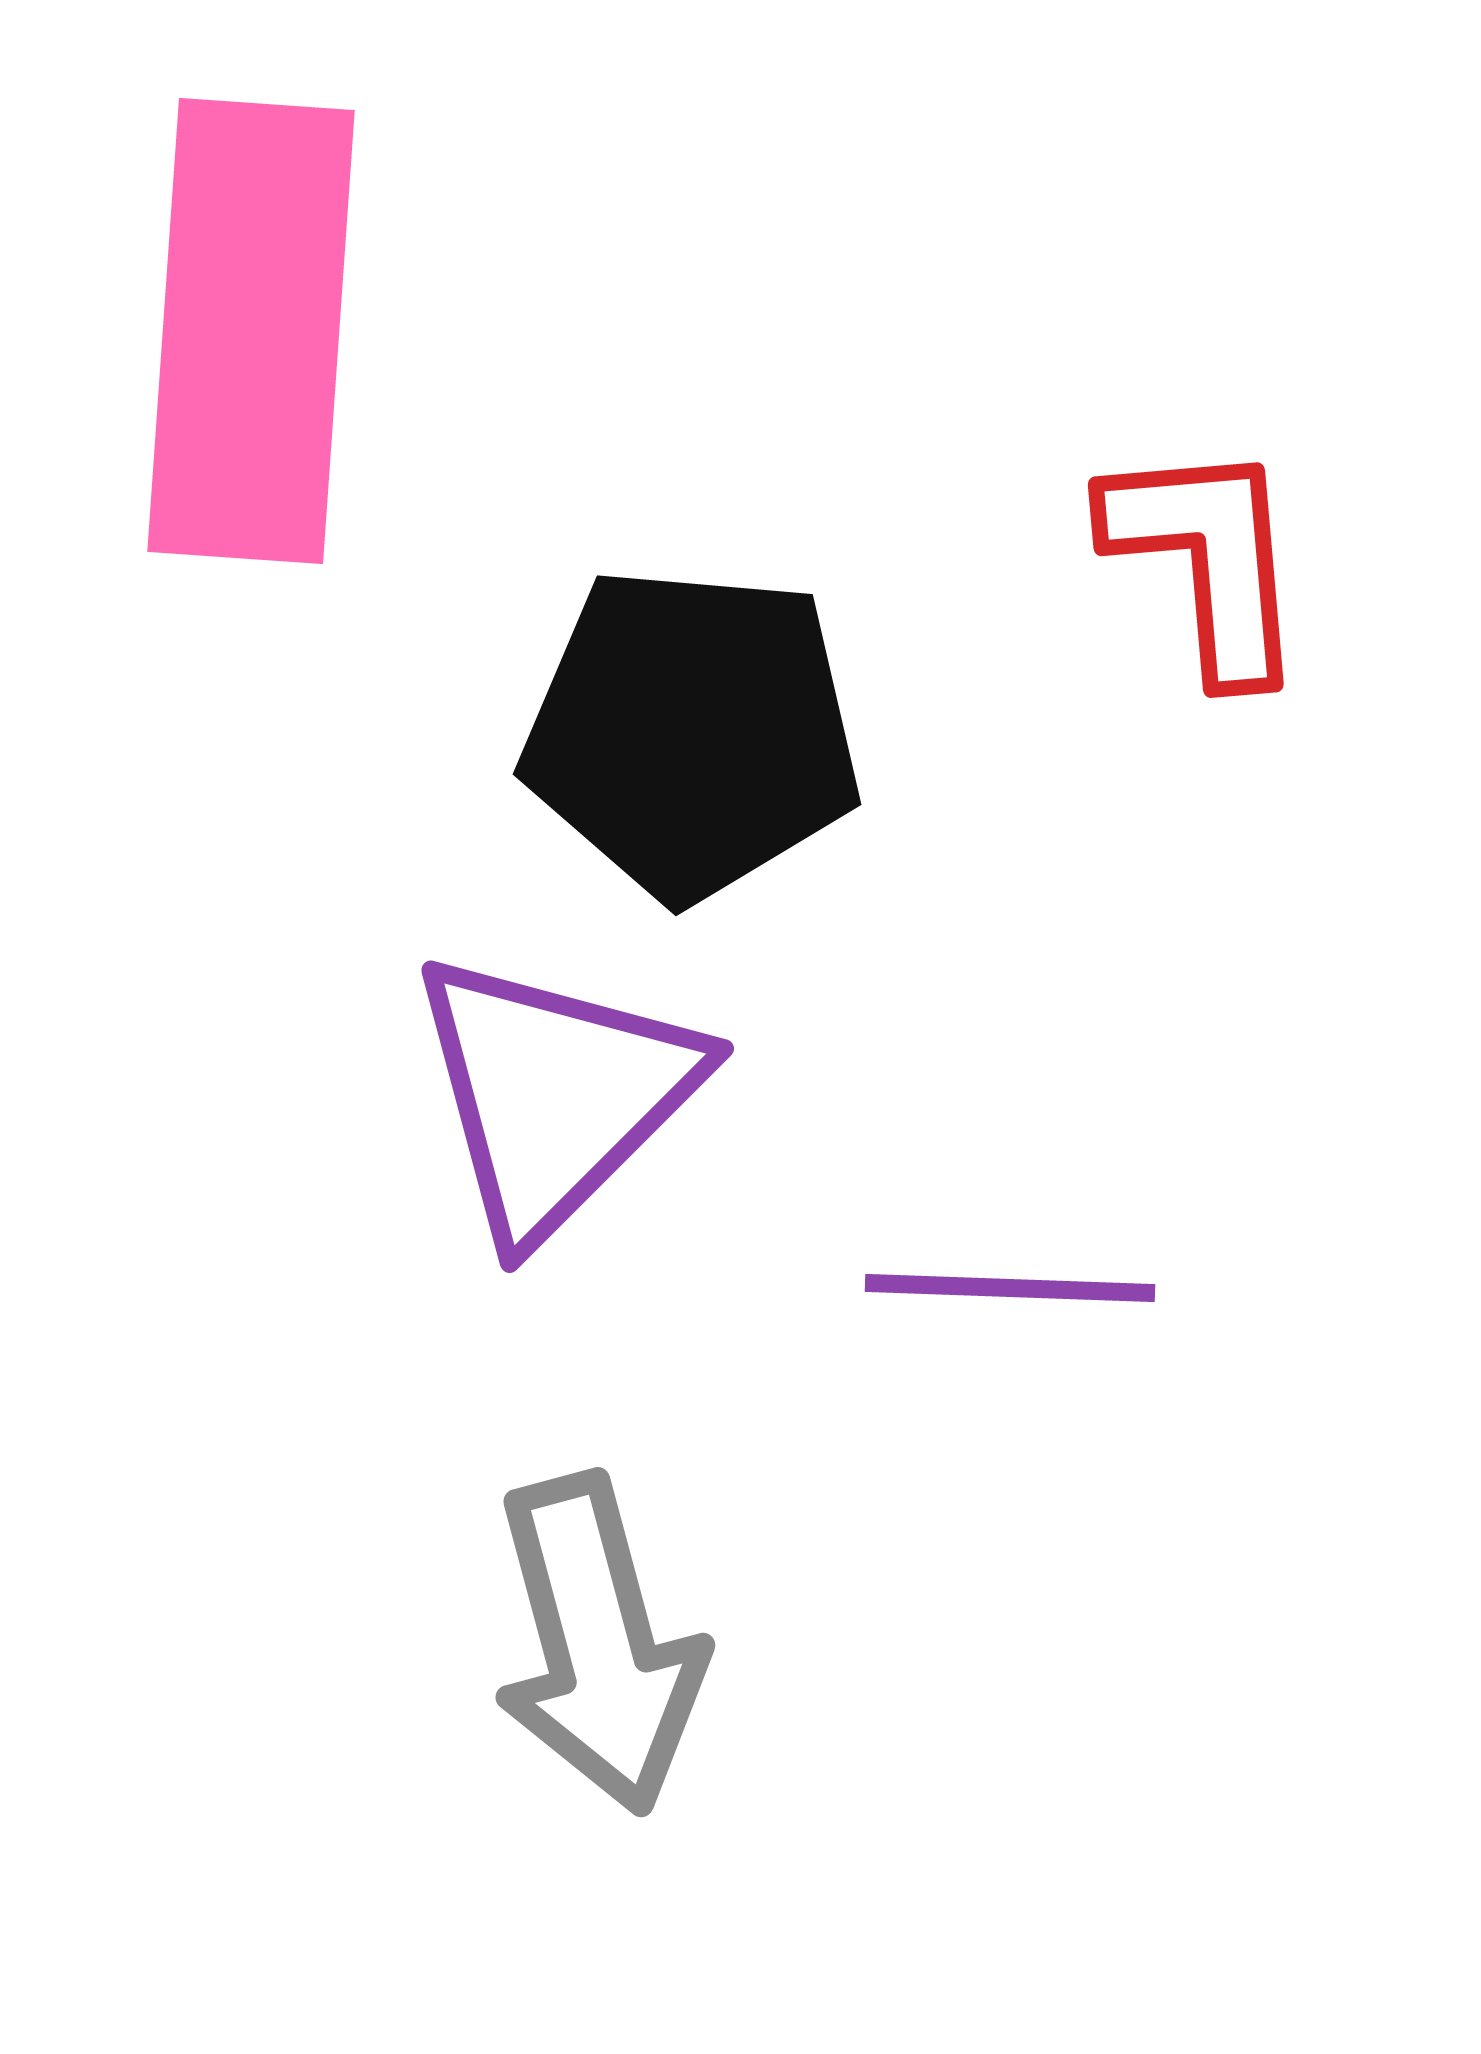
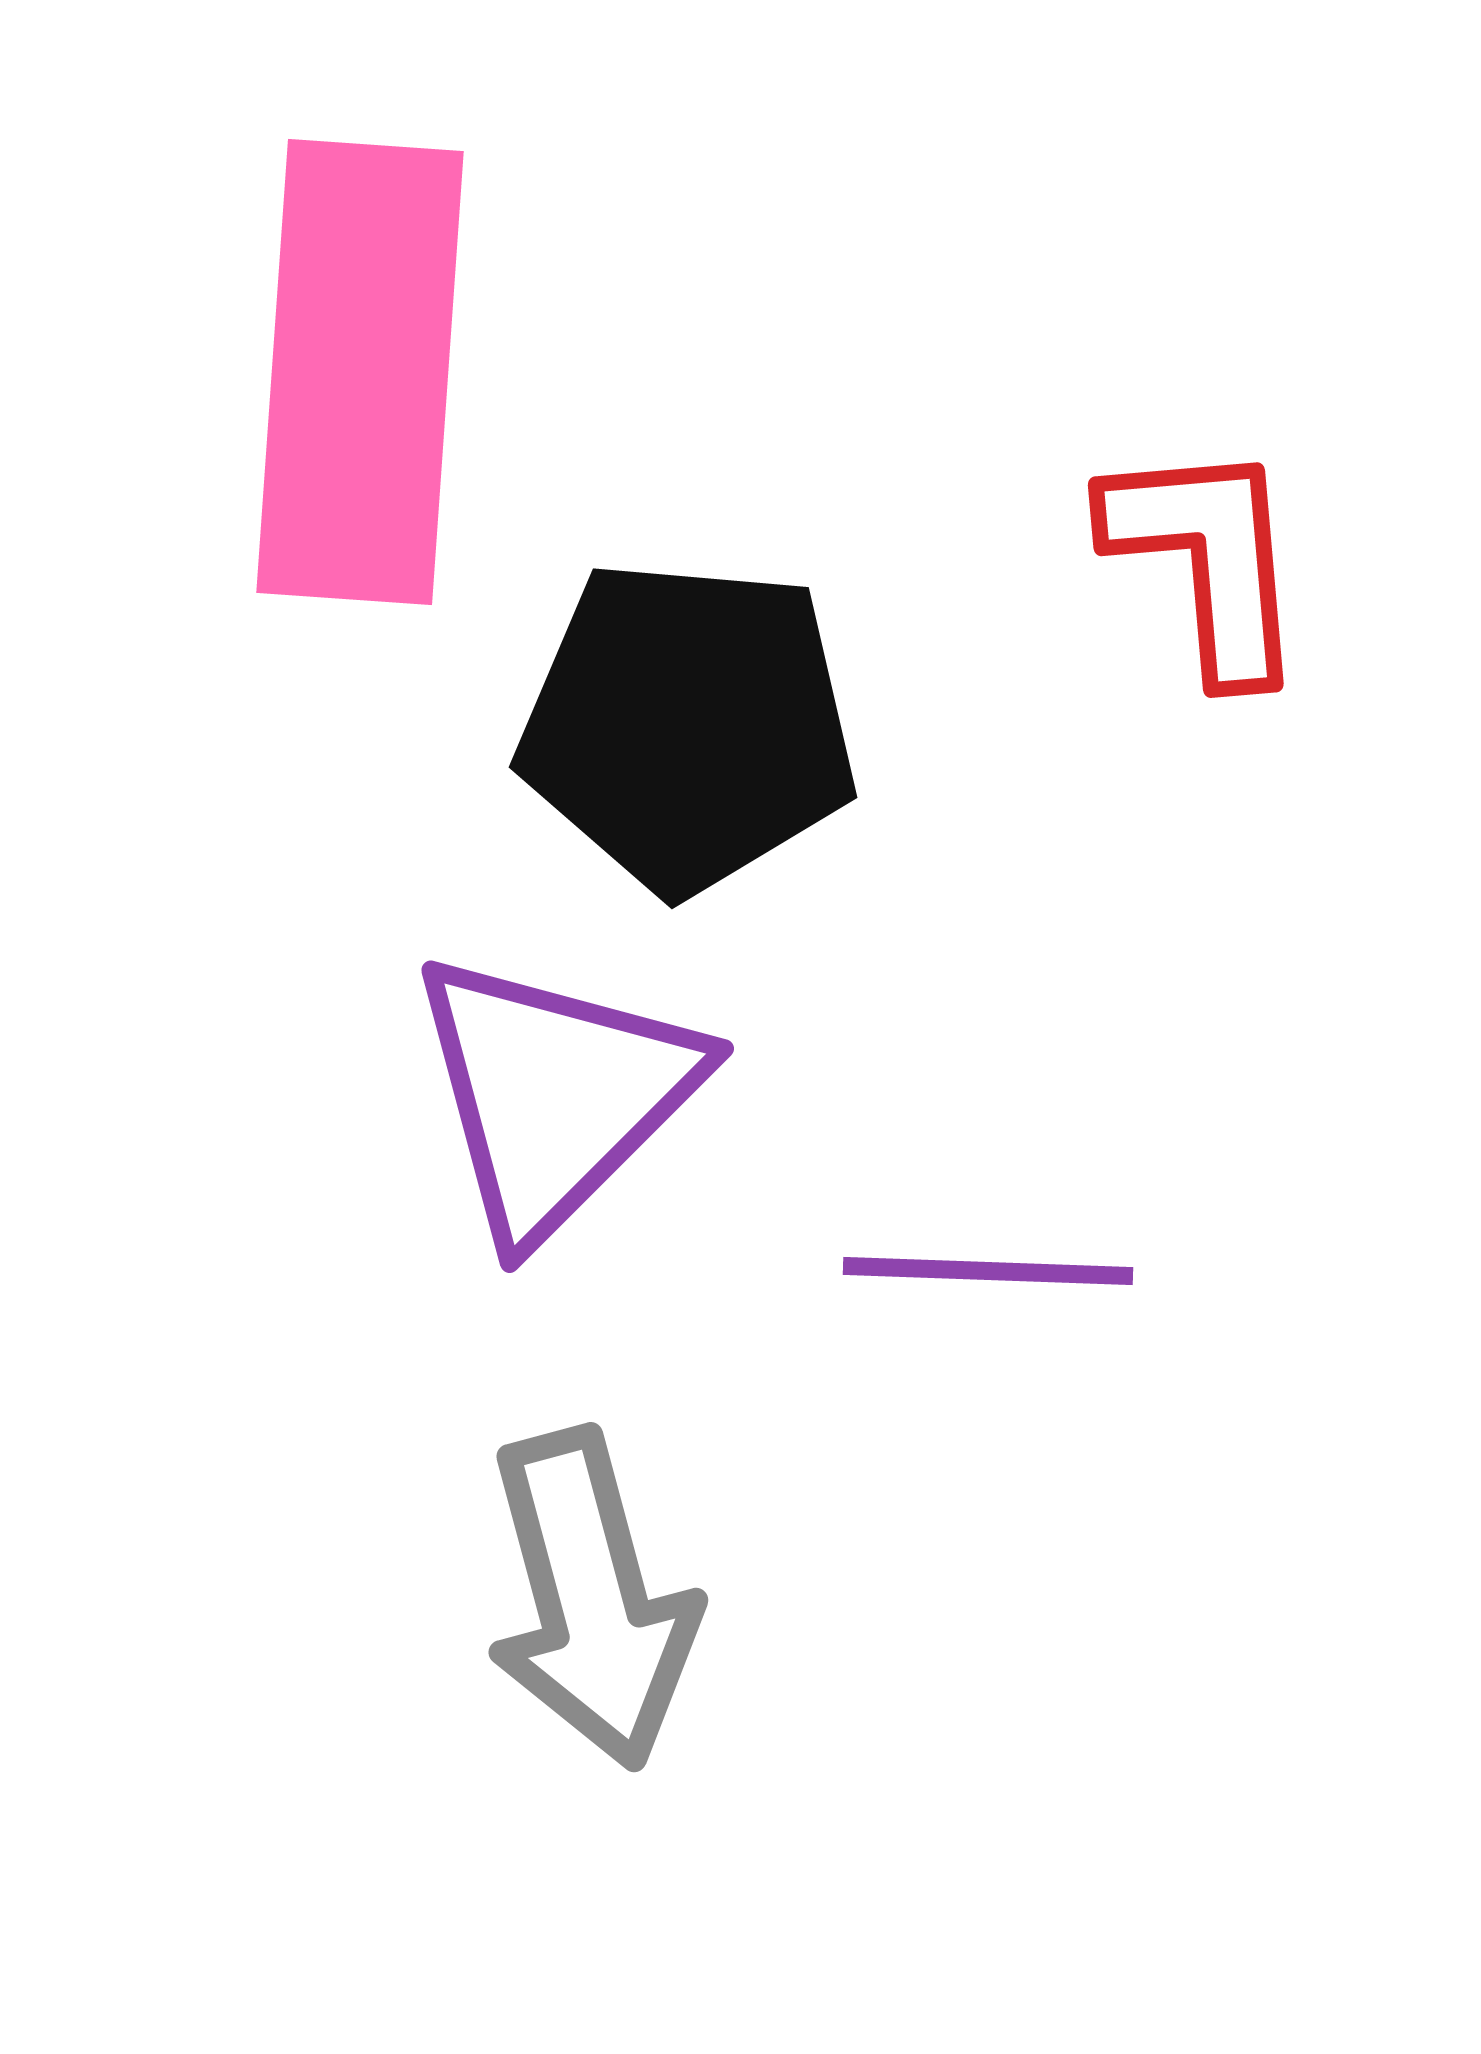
pink rectangle: moved 109 px right, 41 px down
black pentagon: moved 4 px left, 7 px up
purple line: moved 22 px left, 17 px up
gray arrow: moved 7 px left, 45 px up
